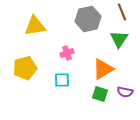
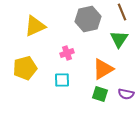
yellow triangle: rotated 15 degrees counterclockwise
purple semicircle: moved 1 px right, 2 px down
